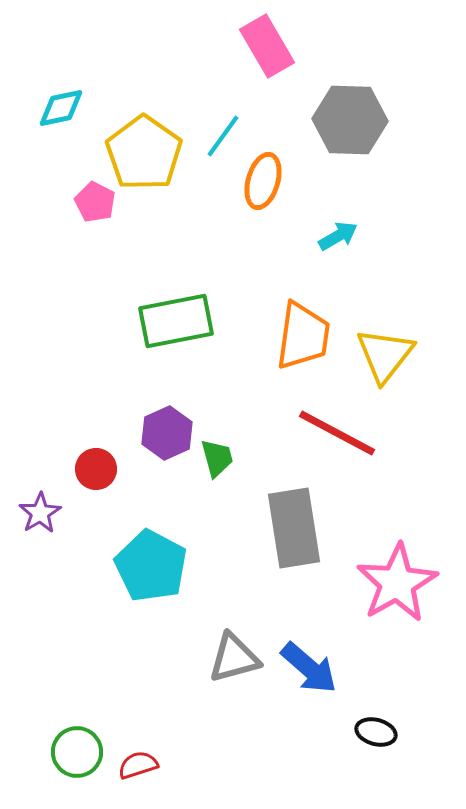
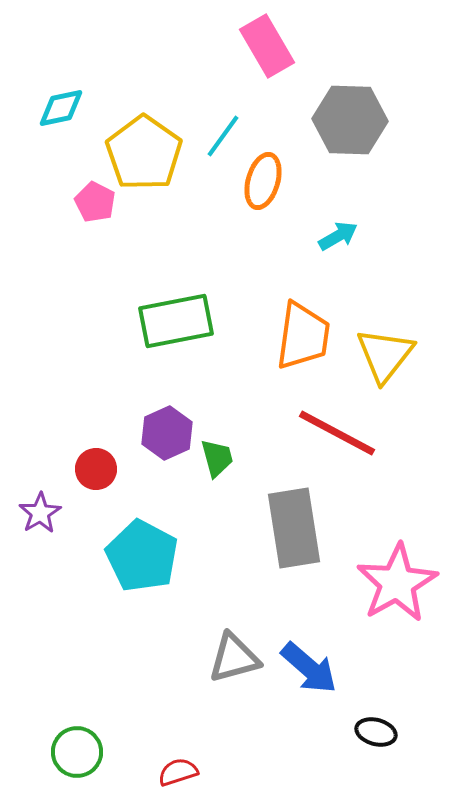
cyan pentagon: moved 9 px left, 10 px up
red semicircle: moved 40 px right, 7 px down
